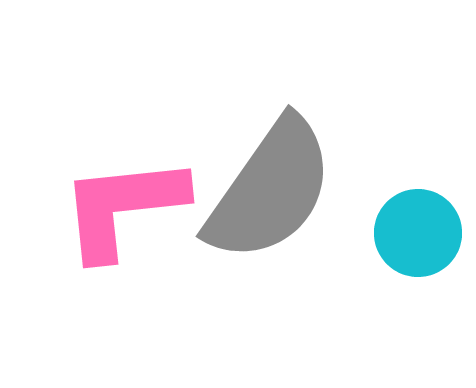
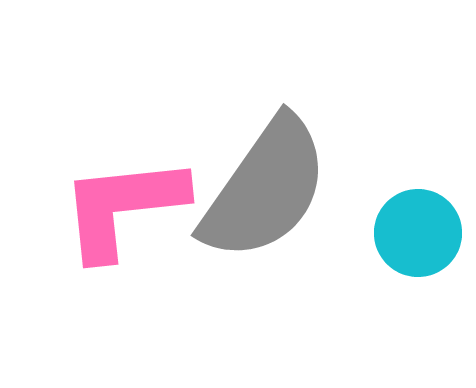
gray semicircle: moved 5 px left, 1 px up
